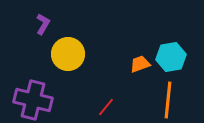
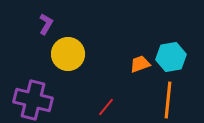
purple L-shape: moved 3 px right
